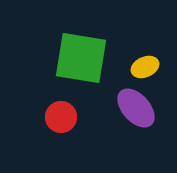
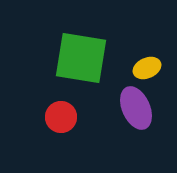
yellow ellipse: moved 2 px right, 1 px down
purple ellipse: rotated 18 degrees clockwise
